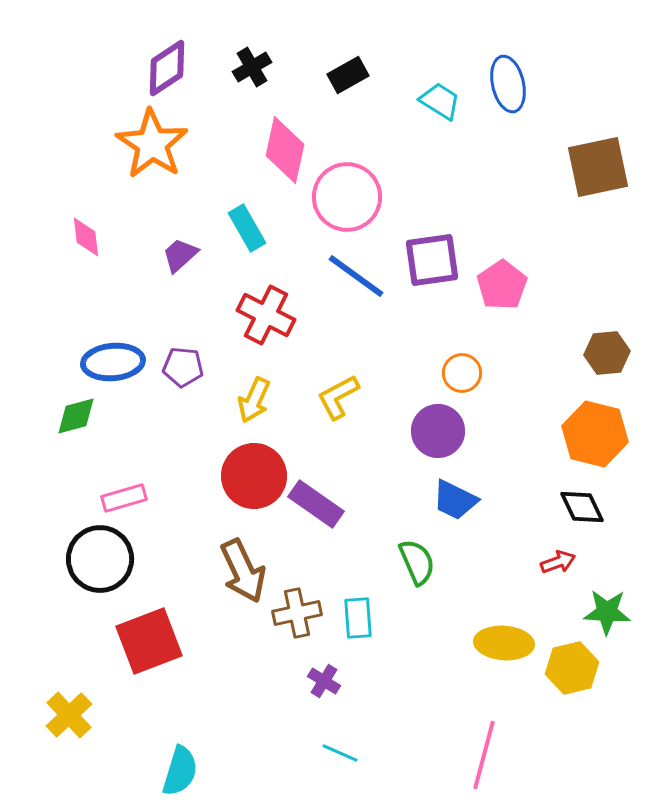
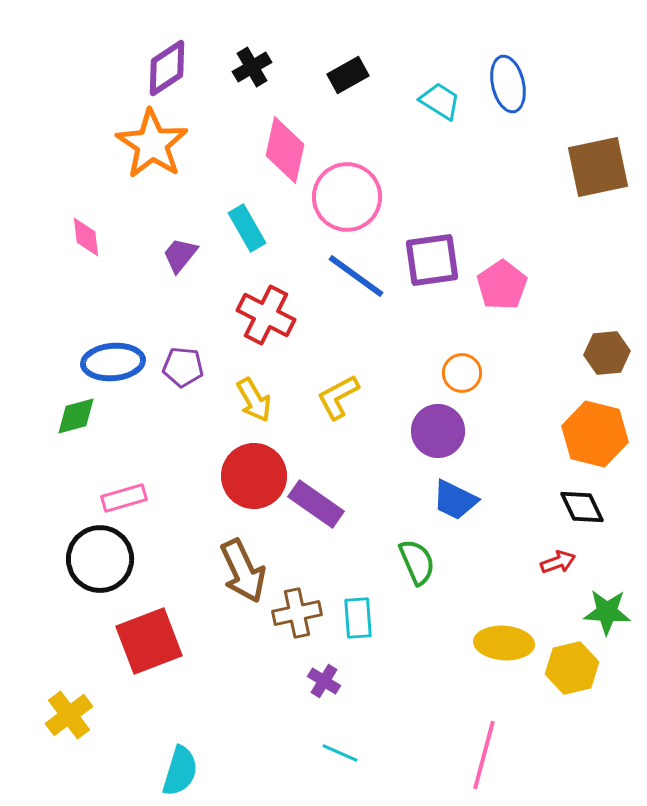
purple trapezoid at (180, 255): rotated 9 degrees counterclockwise
yellow arrow at (254, 400): rotated 54 degrees counterclockwise
yellow cross at (69, 715): rotated 6 degrees clockwise
